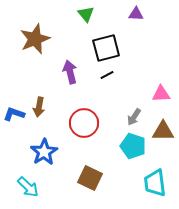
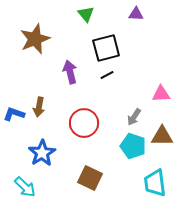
brown triangle: moved 1 px left, 5 px down
blue star: moved 2 px left, 1 px down
cyan arrow: moved 3 px left
